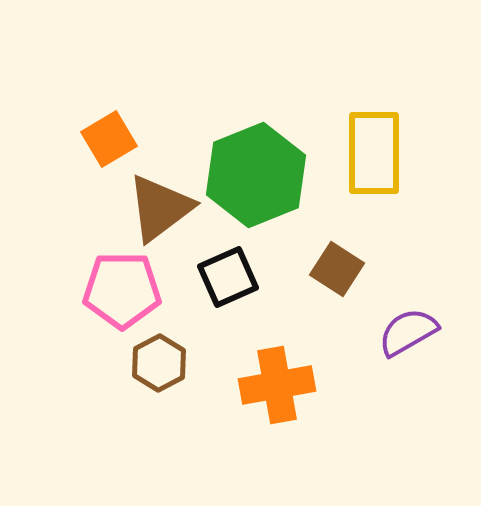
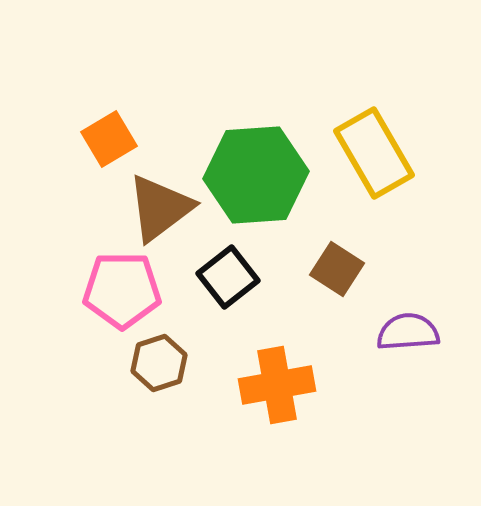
yellow rectangle: rotated 30 degrees counterclockwise
green hexagon: rotated 18 degrees clockwise
black square: rotated 14 degrees counterclockwise
purple semicircle: rotated 26 degrees clockwise
brown hexagon: rotated 10 degrees clockwise
